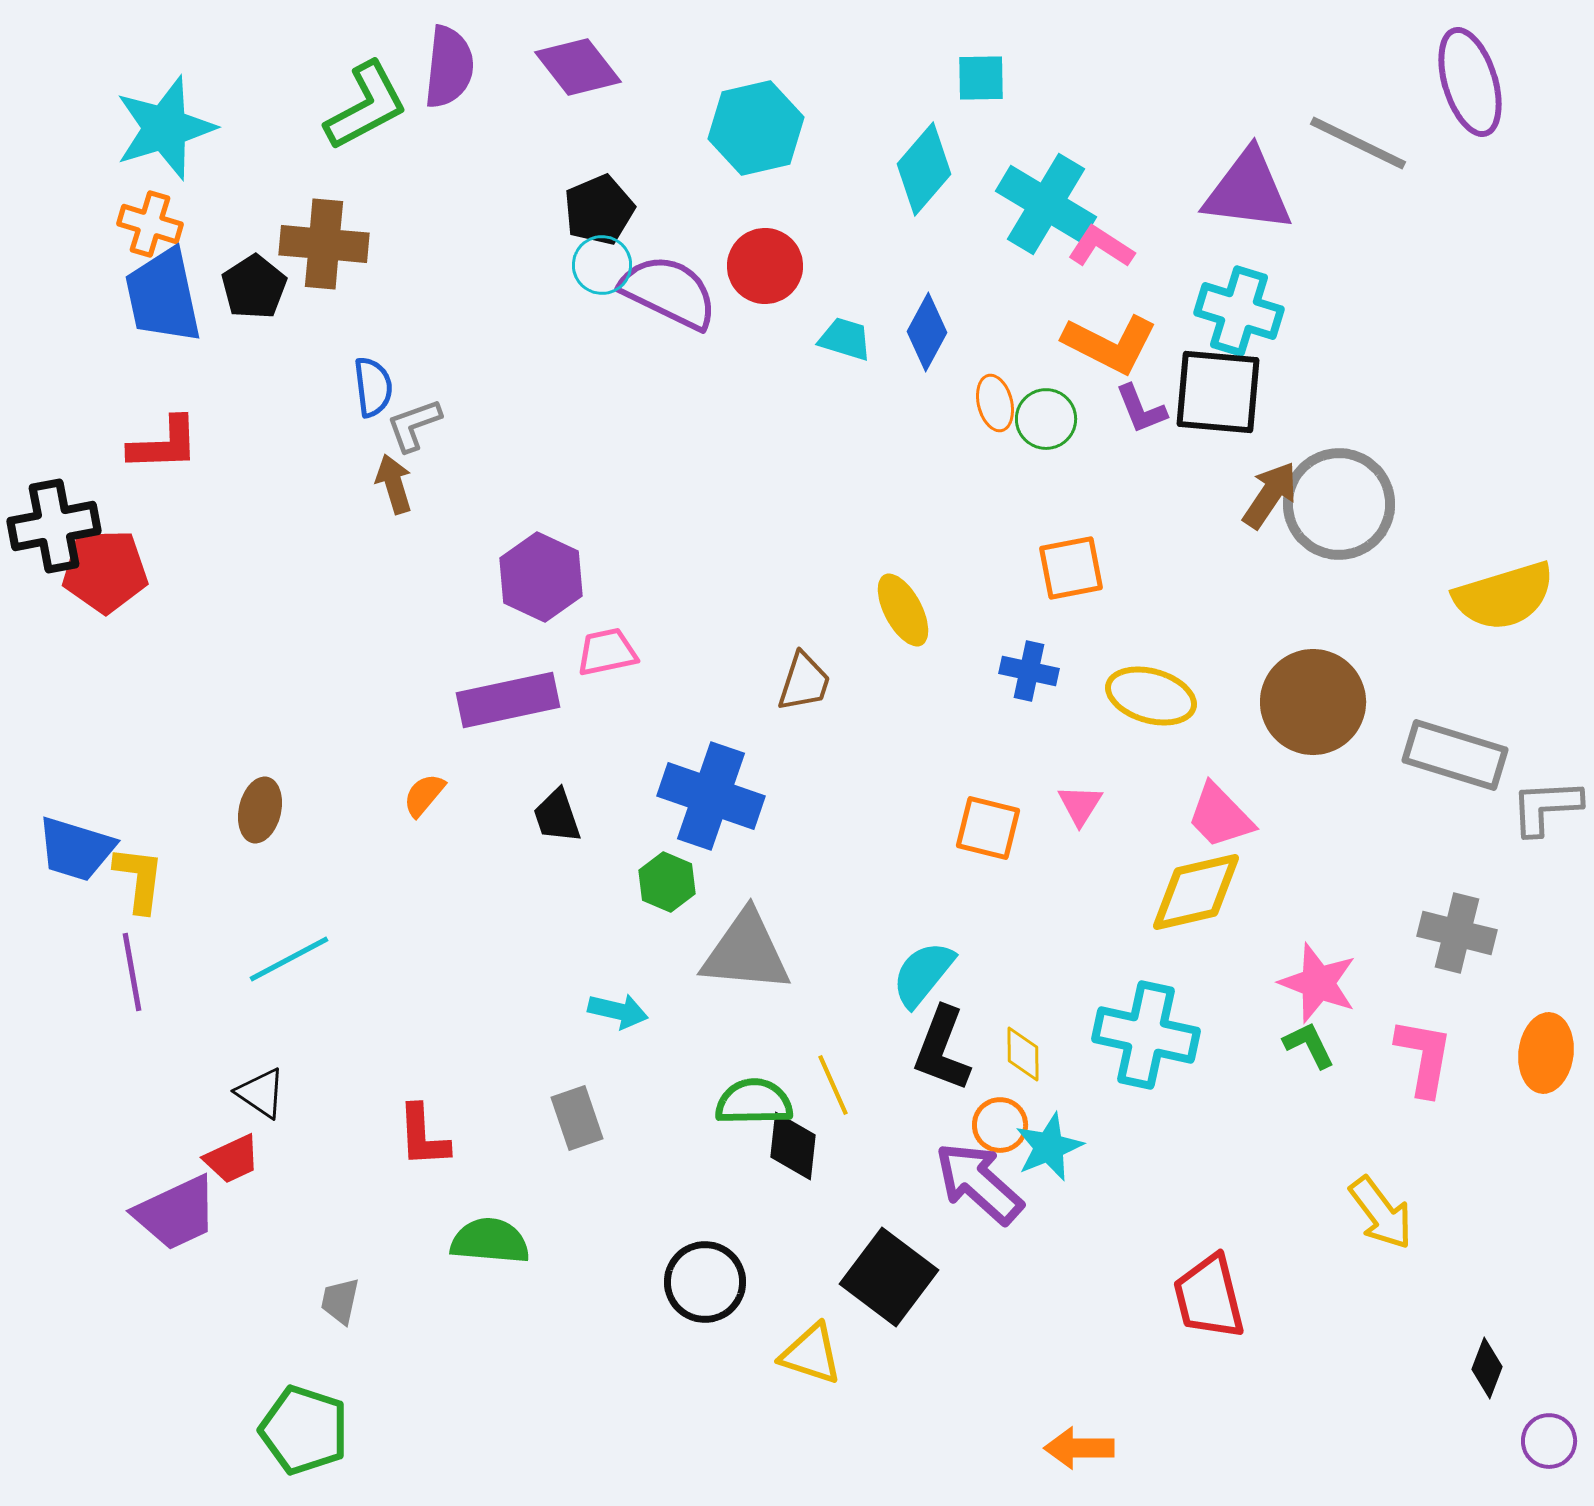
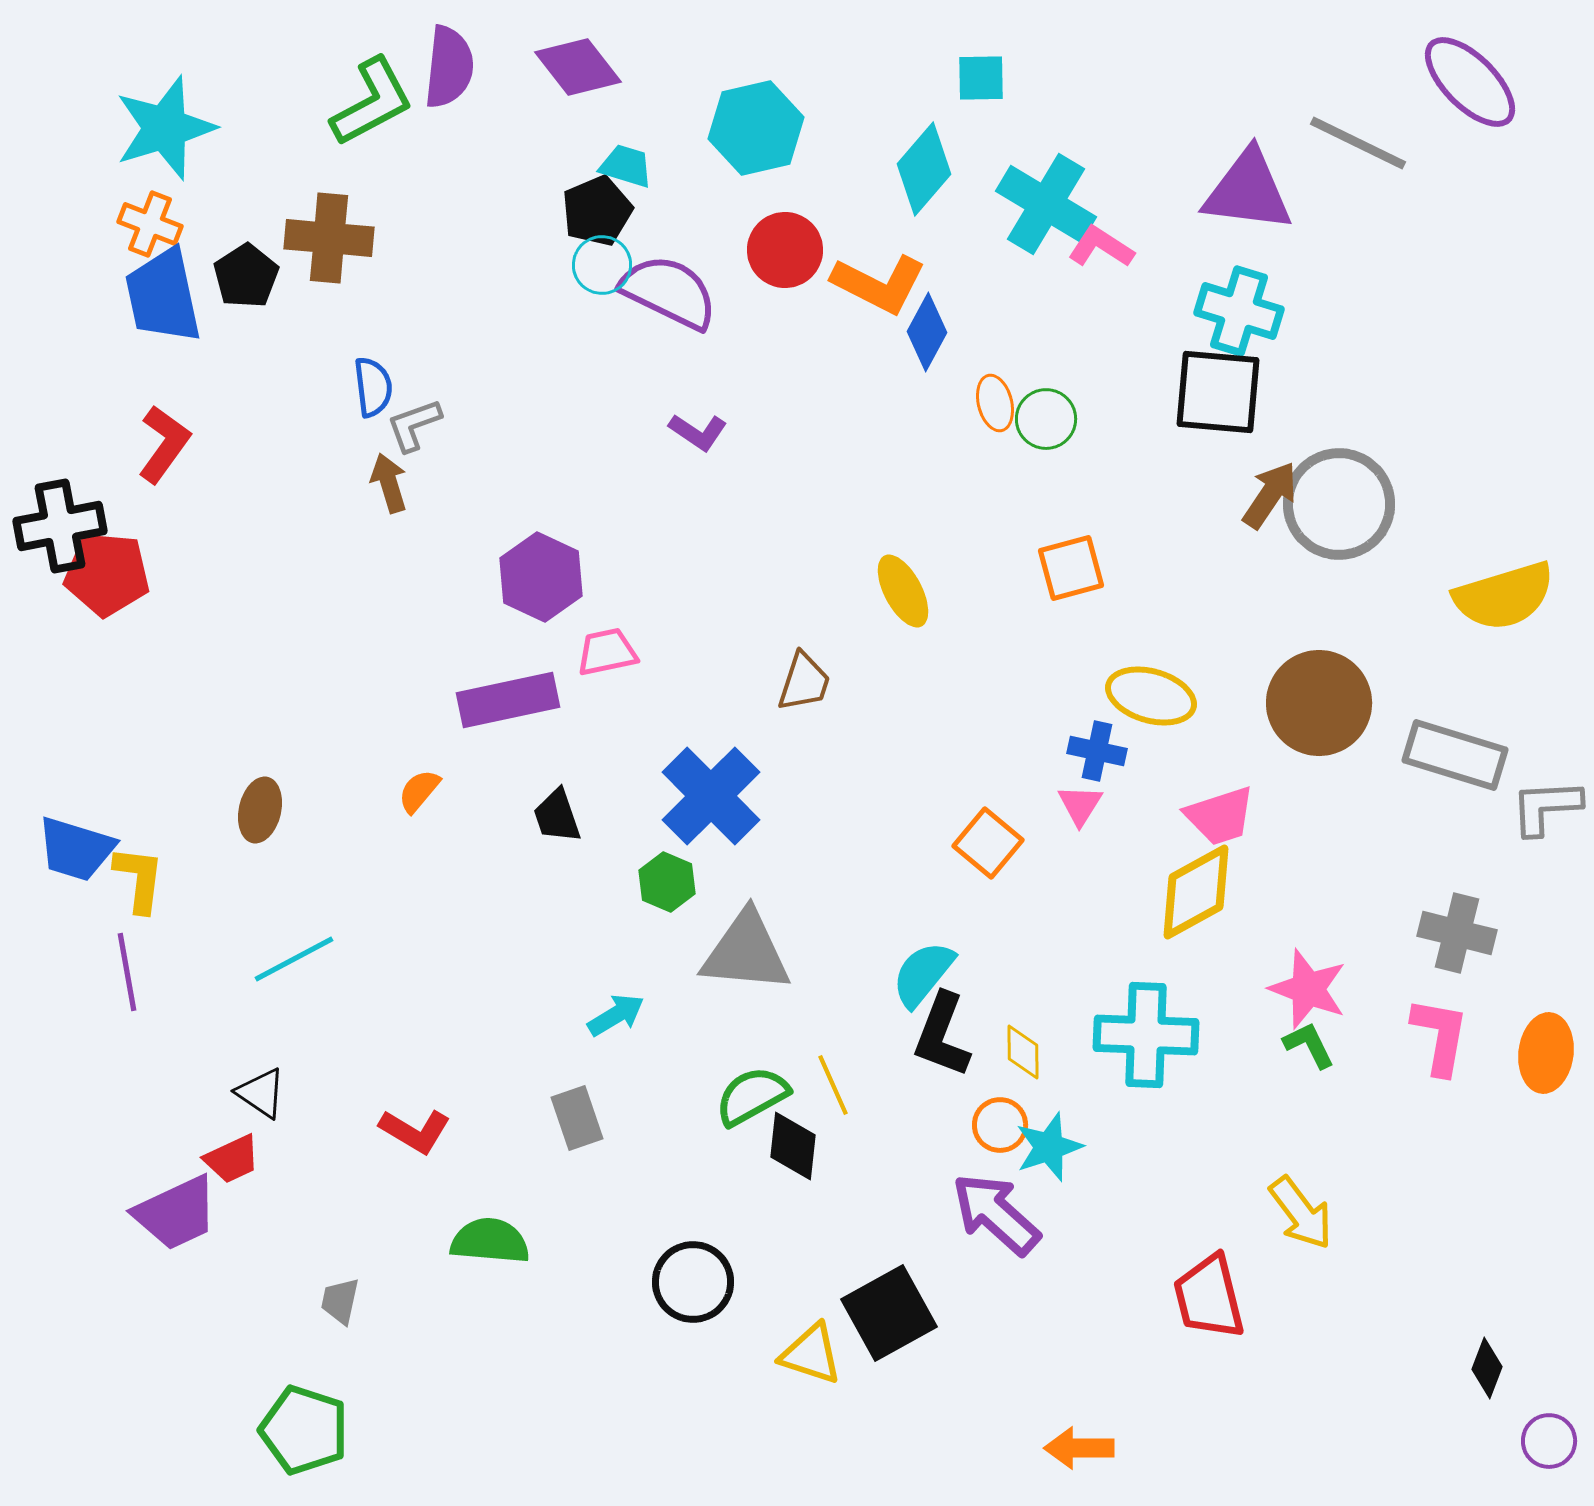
purple ellipse at (1470, 82): rotated 28 degrees counterclockwise
green L-shape at (366, 106): moved 6 px right, 4 px up
black pentagon at (599, 210): moved 2 px left, 1 px down
orange cross at (150, 224): rotated 4 degrees clockwise
brown cross at (324, 244): moved 5 px right, 6 px up
red circle at (765, 266): moved 20 px right, 16 px up
black pentagon at (254, 287): moved 8 px left, 11 px up
cyan trapezoid at (845, 339): moved 219 px left, 173 px up
orange L-shape at (1110, 344): moved 231 px left, 60 px up
purple L-shape at (1141, 409): moved 443 px left, 23 px down; rotated 34 degrees counterclockwise
red L-shape at (164, 444): rotated 52 degrees counterclockwise
brown arrow at (394, 484): moved 5 px left, 1 px up
black cross at (54, 526): moved 6 px right
orange square at (1071, 568): rotated 4 degrees counterclockwise
red pentagon at (105, 571): moved 2 px right, 3 px down; rotated 6 degrees clockwise
yellow ellipse at (903, 610): moved 19 px up
blue cross at (1029, 671): moved 68 px right, 80 px down
brown circle at (1313, 702): moved 6 px right, 1 px down
orange semicircle at (424, 795): moved 5 px left, 4 px up
blue cross at (711, 796): rotated 26 degrees clockwise
pink trapezoid at (1220, 816): rotated 64 degrees counterclockwise
orange square at (988, 828): moved 15 px down; rotated 26 degrees clockwise
yellow diamond at (1196, 892): rotated 16 degrees counterclockwise
cyan line at (289, 959): moved 5 px right
purple line at (132, 972): moved 5 px left
pink star at (1318, 983): moved 10 px left, 6 px down
cyan arrow at (618, 1011): moved 2 px left, 4 px down; rotated 44 degrees counterclockwise
cyan cross at (1146, 1035): rotated 10 degrees counterclockwise
black L-shape at (942, 1049): moved 14 px up
yellow diamond at (1023, 1054): moved 2 px up
pink L-shape at (1424, 1057): moved 16 px right, 21 px up
green semicircle at (754, 1102): moved 2 px left, 6 px up; rotated 28 degrees counterclockwise
red L-shape at (423, 1136): moved 8 px left, 5 px up; rotated 56 degrees counterclockwise
cyan star at (1049, 1147): rotated 4 degrees clockwise
purple arrow at (979, 1183): moved 17 px right, 31 px down
yellow arrow at (1381, 1213): moved 80 px left
black square at (889, 1277): moved 36 px down; rotated 24 degrees clockwise
black circle at (705, 1282): moved 12 px left
